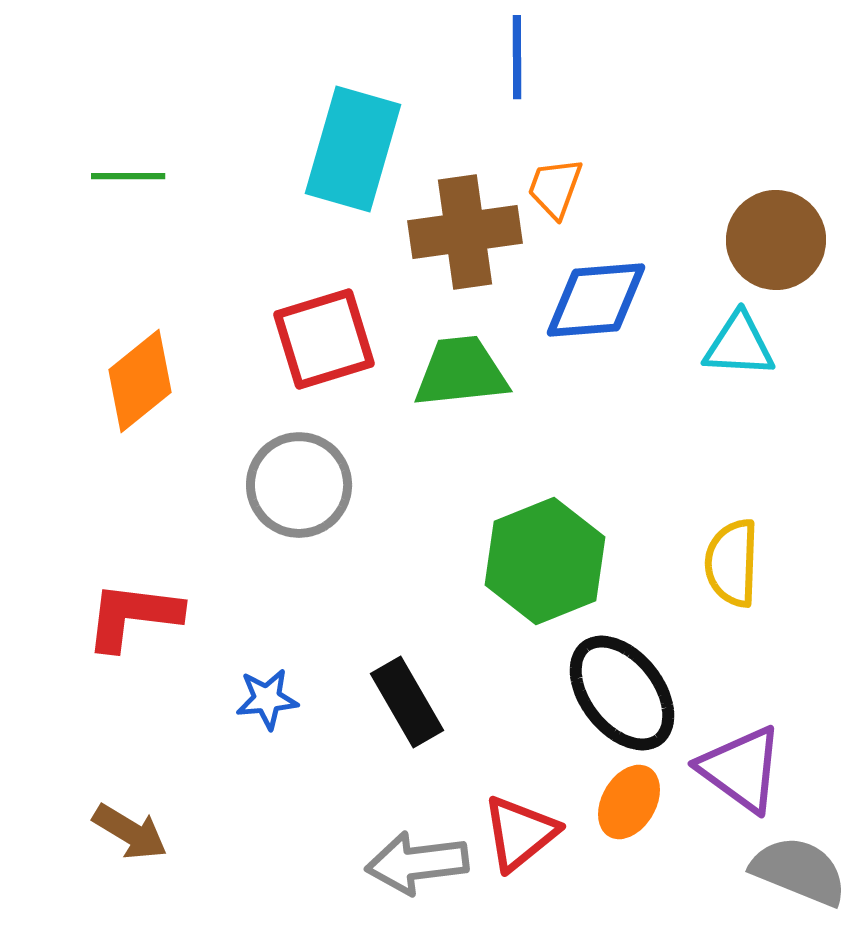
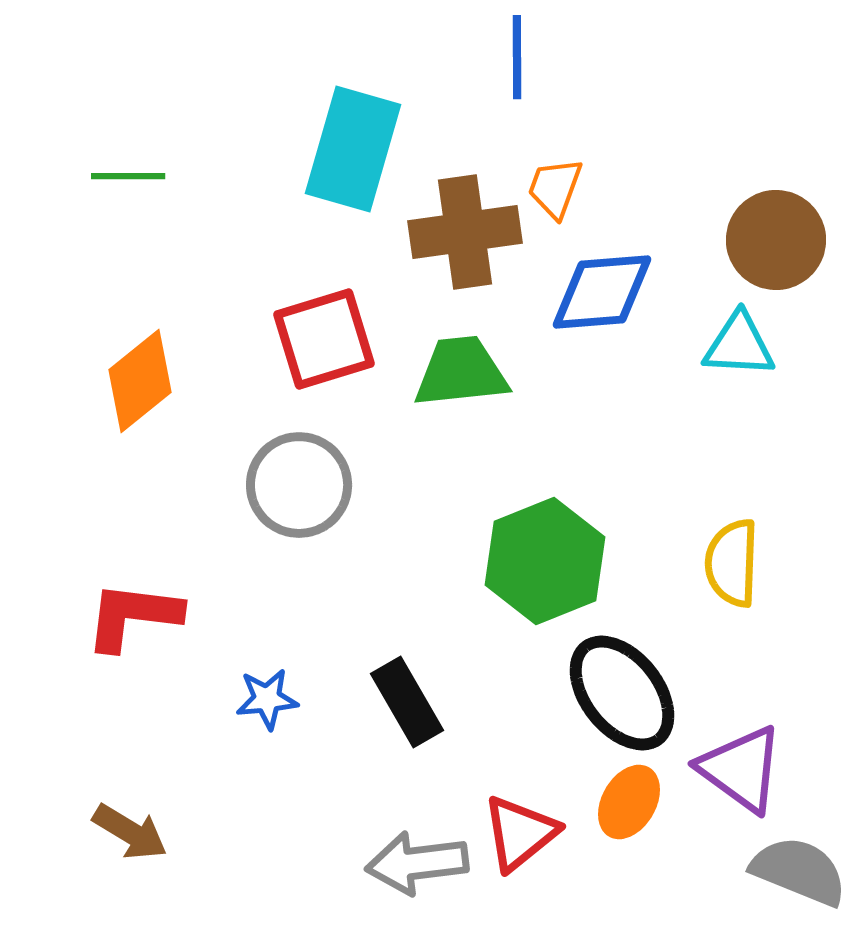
blue diamond: moved 6 px right, 8 px up
